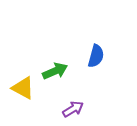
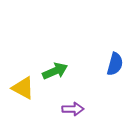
blue semicircle: moved 19 px right, 8 px down
purple arrow: rotated 30 degrees clockwise
